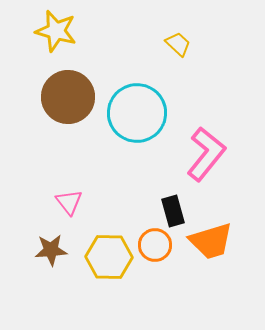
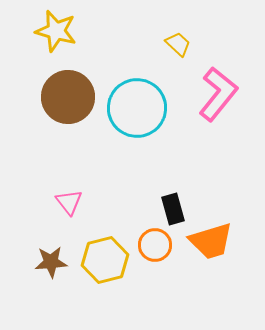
cyan circle: moved 5 px up
pink L-shape: moved 12 px right, 60 px up
black rectangle: moved 2 px up
brown star: moved 12 px down
yellow hexagon: moved 4 px left, 3 px down; rotated 15 degrees counterclockwise
